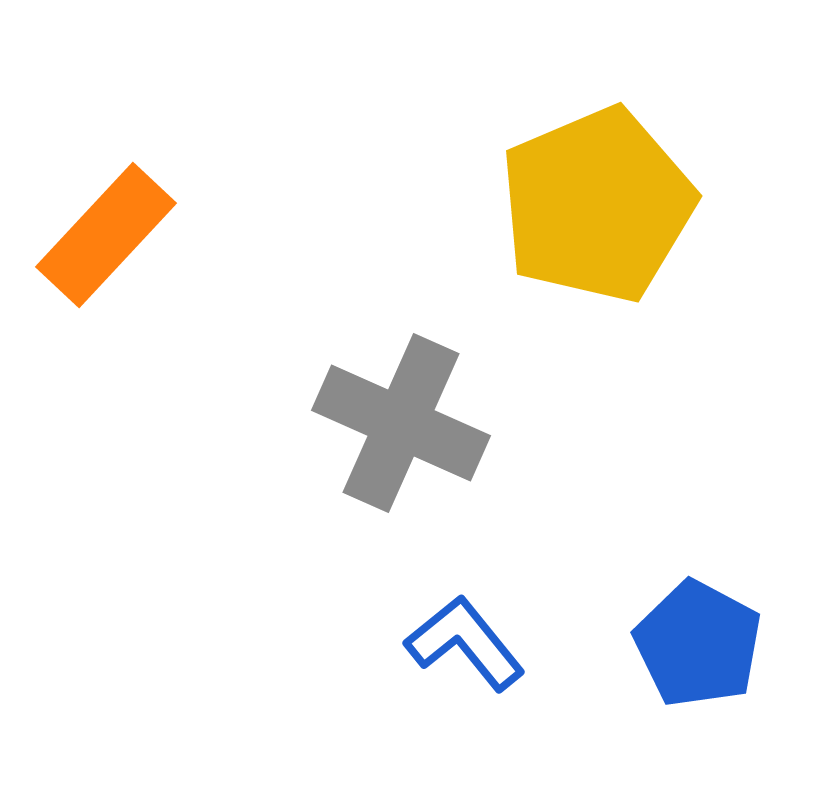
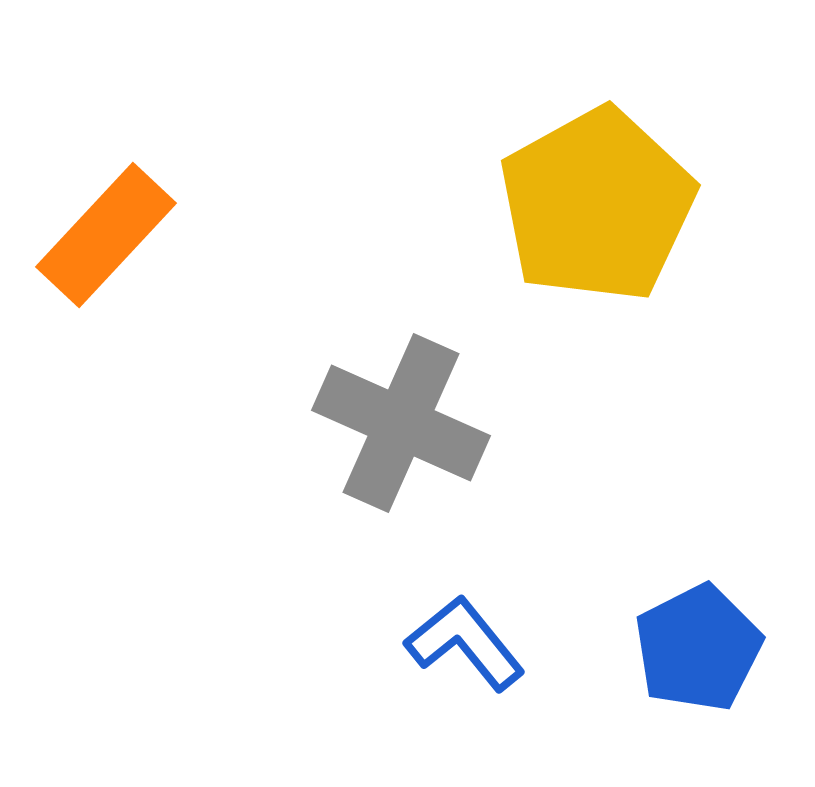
yellow pentagon: rotated 6 degrees counterclockwise
blue pentagon: moved 4 px down; rotated 17 degrees clockwise
